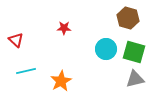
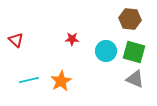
brown hexagon: moved 2 px right, 1 px down; rotated 10 degrees counterclockwise
red star: moved 8 px right, 11 px down
cyan circle: moved 2 px down
cyan line: moved 3 px right, 9 px down
gray triangle: rotated 36 degrees clockwise
